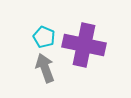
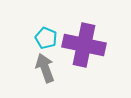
cyan pentagon: moved 2 px right, 1 px down
